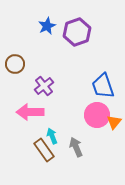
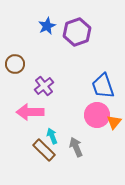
brown rectangle: rotated 10 degrees counterclockwise
